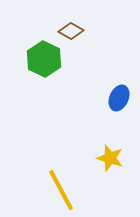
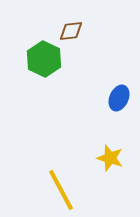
brown diamond: rotated 35 degrees counterclockwise
